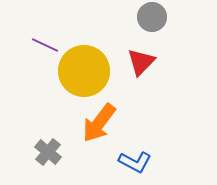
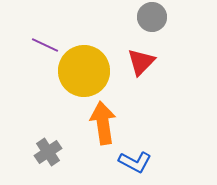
orange arrow: moved 4 px right; rotated 135 degrees clockwise
gray cross: rotated 16 degrees clockwise
